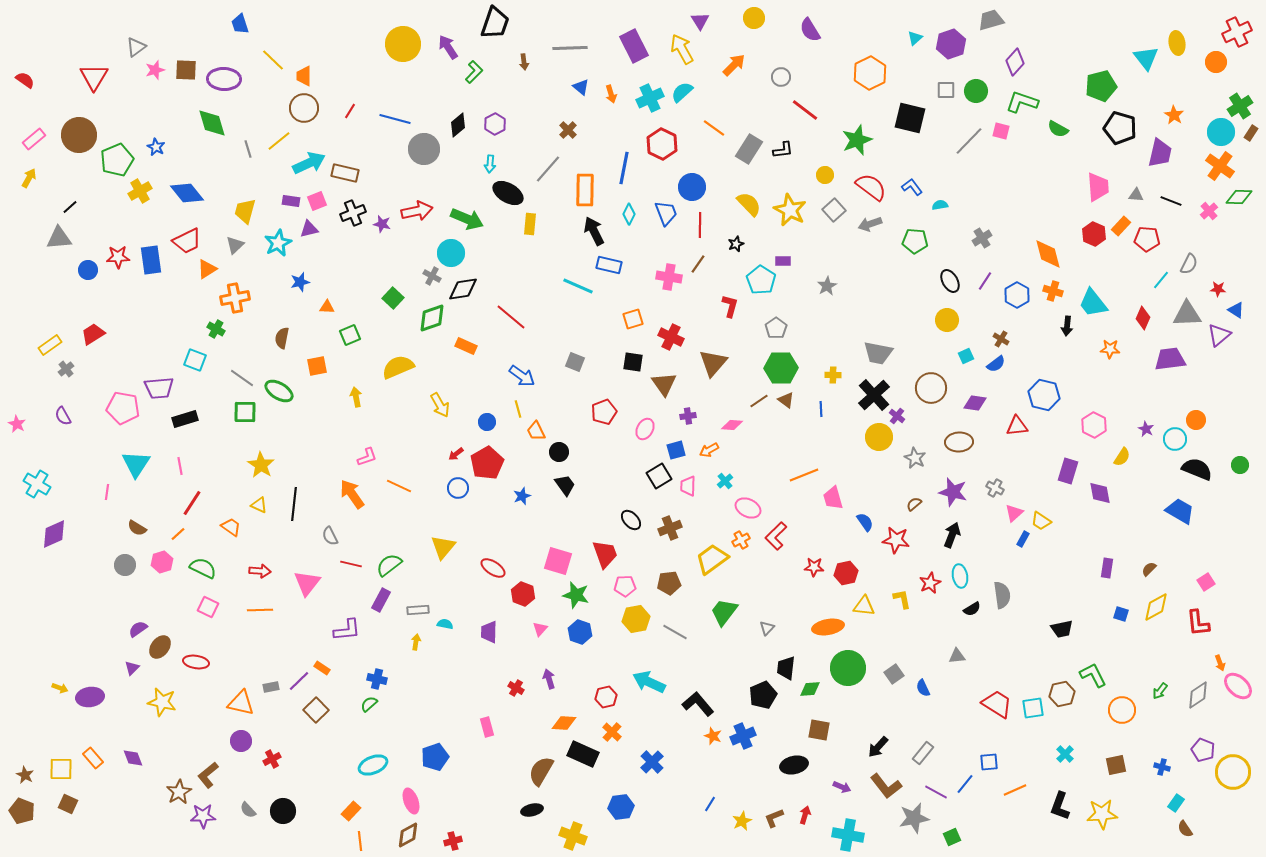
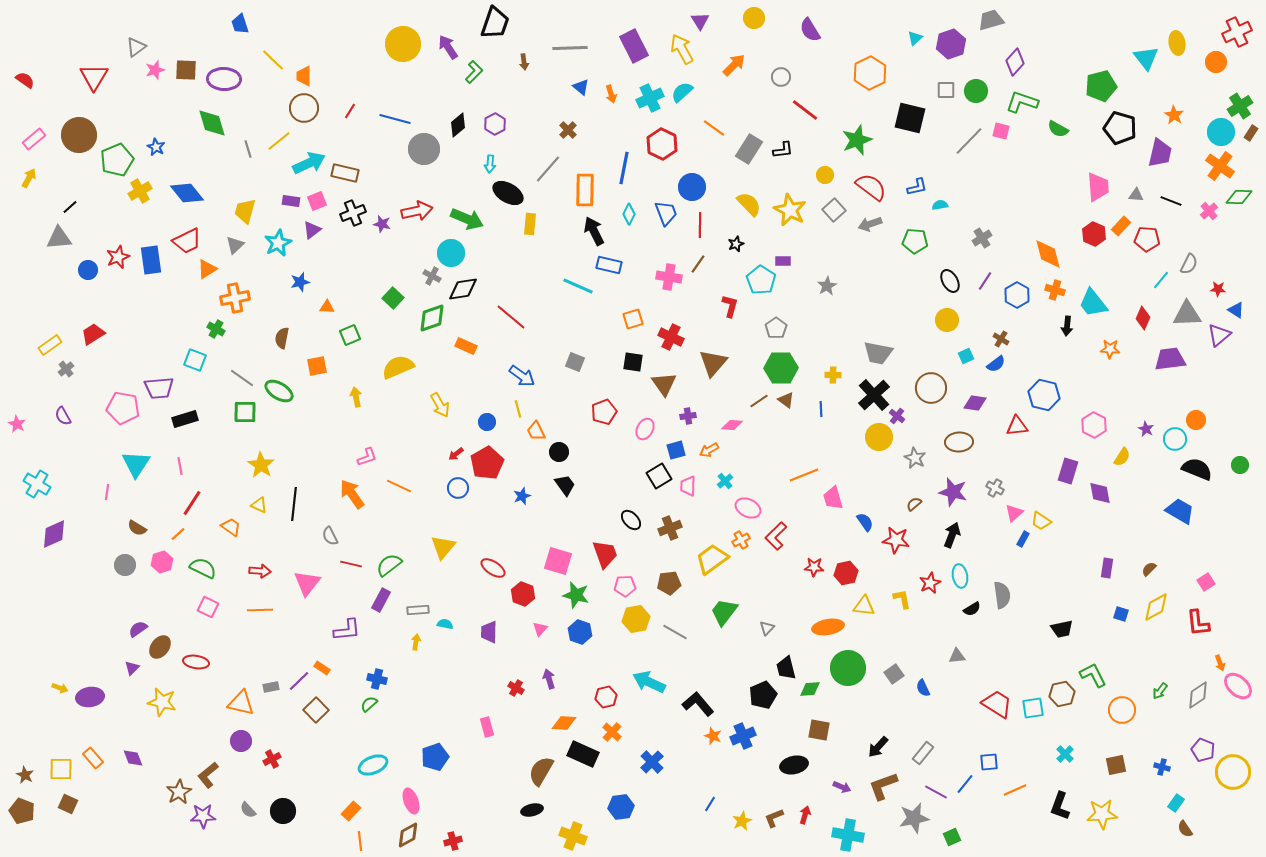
blue L-shape at (912, 187): moved 5 px right; rotated 115 degrees clockwise
purple triangle at (309, 229): moved 3 px right, 1 px down; rotated 24 degrees counterclockwise
red star at (118, 257): rotated 20 degrees counterclockwise
orange cross at (1053, 291): moved 2 px right, 1 px up
black trapezoid at (786, 668): rotated 20 degrees counterclockwise
brown L-shape at (886, 786): moved 3 px left; rotated 108 degrees clockwise
